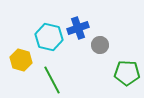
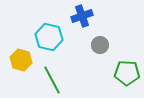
blue cross: moved 4 px right, 12 px up
